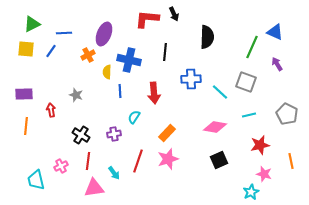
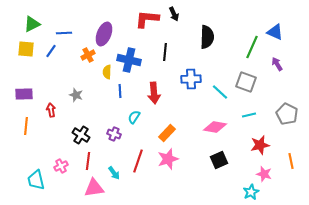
purple cross at (114, 134): rotated 32 degrees clockwise
